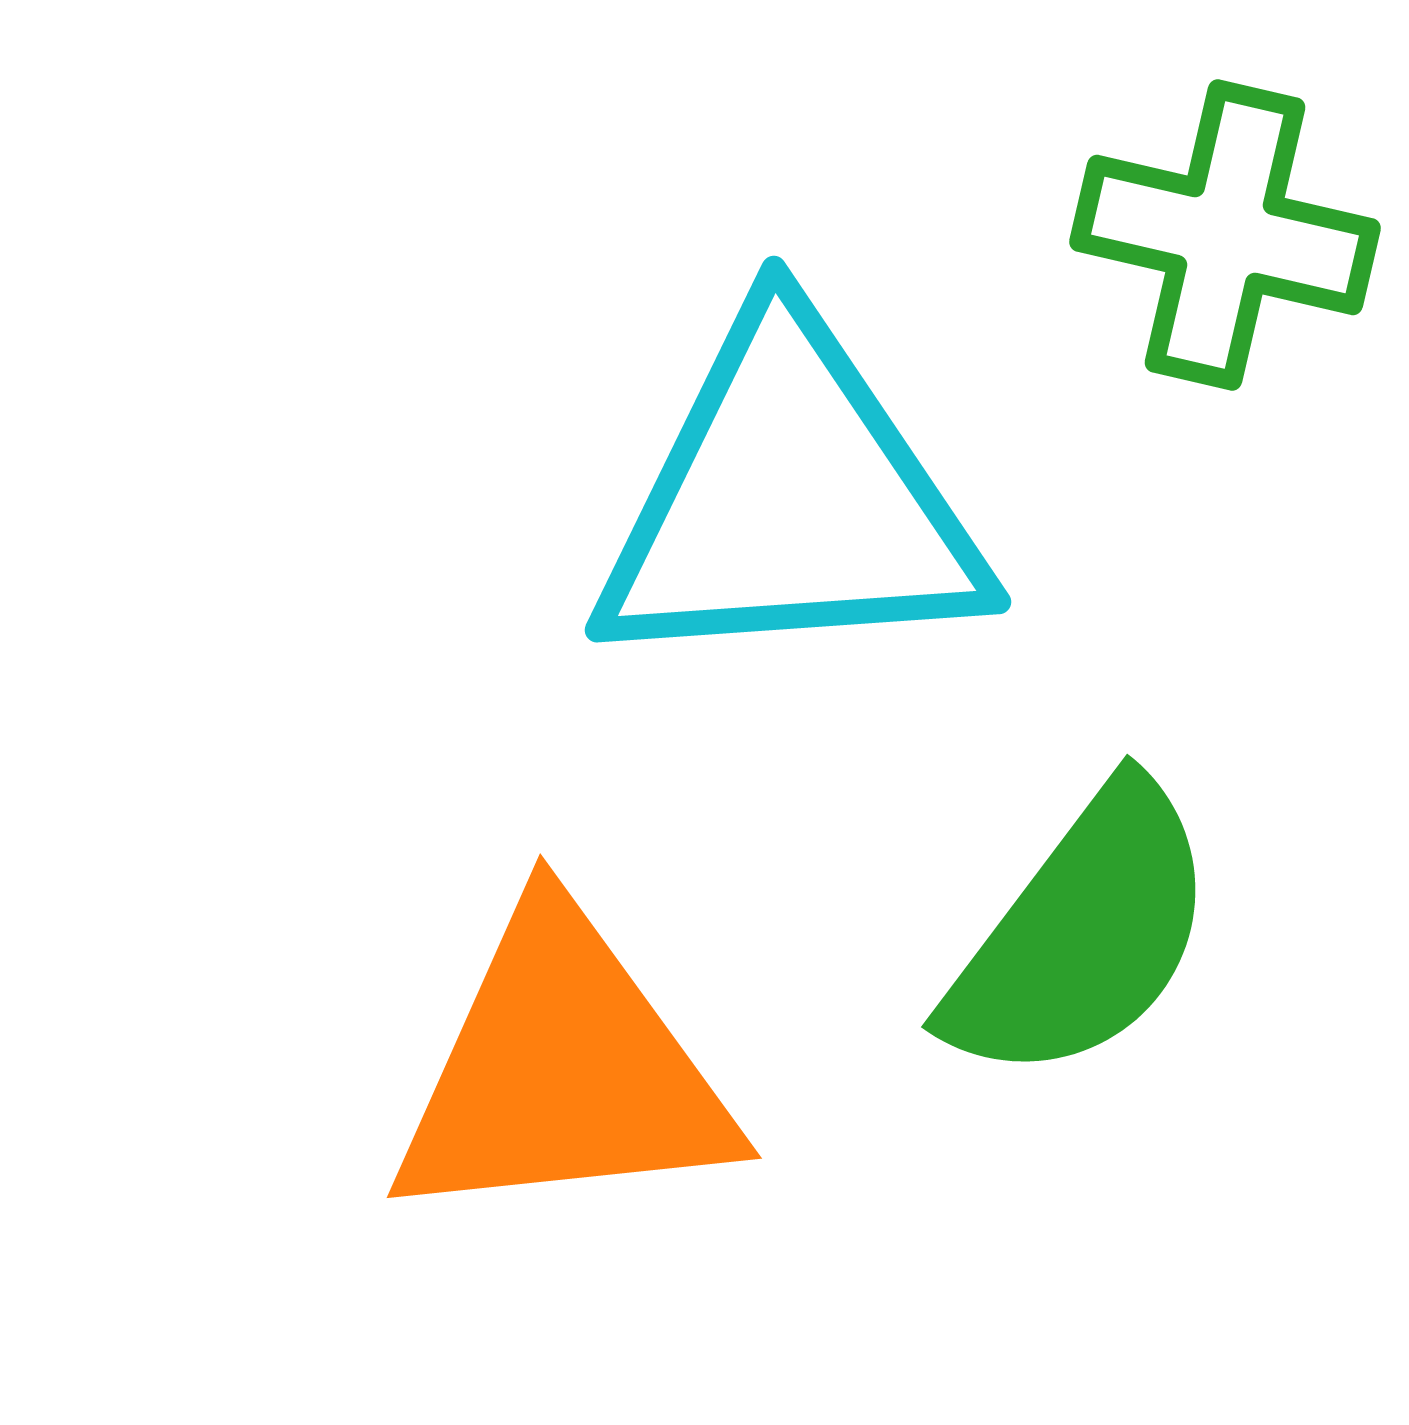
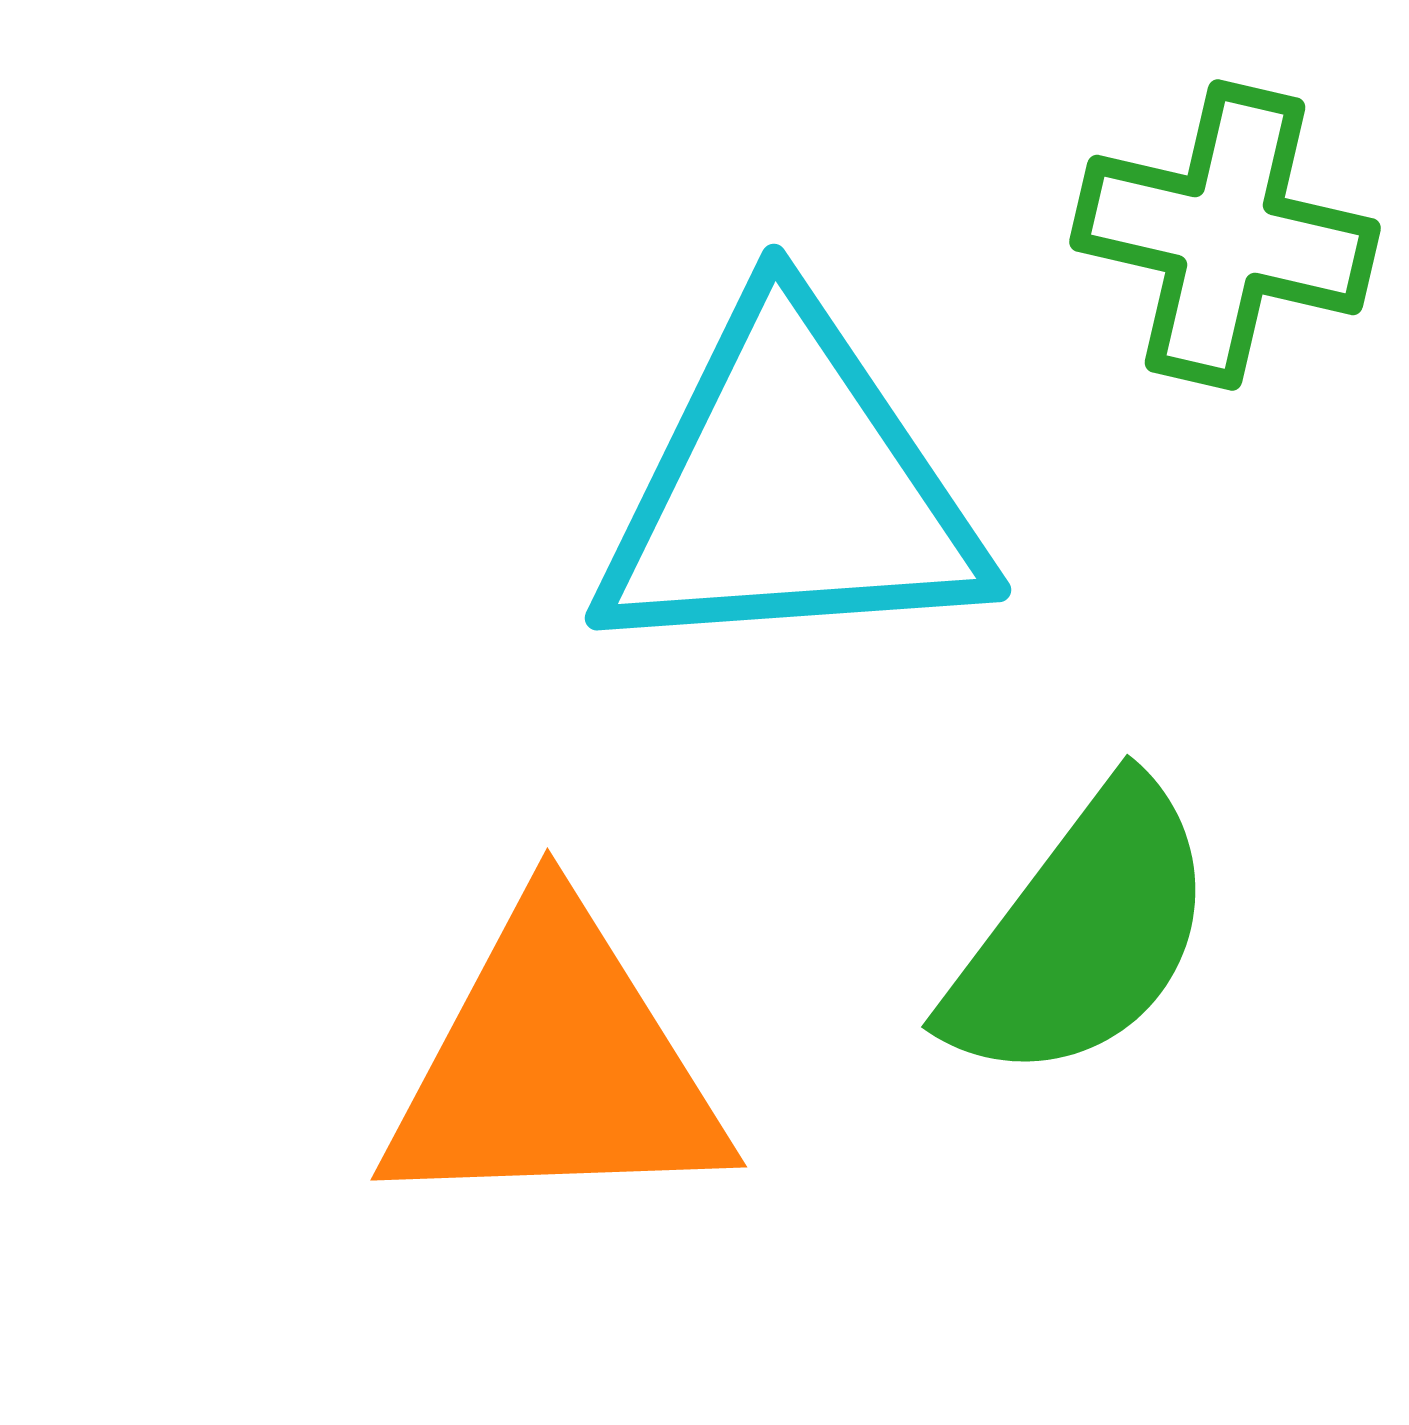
cyan triangle: moved 12 px up
orange triangle: moved 8 px left, 5 px up; rotated 4 degrees clockwise
